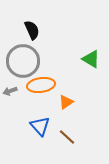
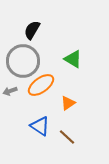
black semicircle: rotated 126 degrees counterclockwise
green triangle: moved 18 px left
orange ellipse: rotated 28 degrees counterclockwise
orange triangle: moved 2 px right, 1 px down
blue triangle: rotated 15 degrees counterclockwise
